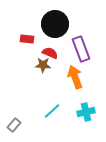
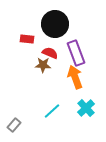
purple rectangle: moved 5 px left, 4 px down
cyan cross: moved 4 px up; rotated 30 degrees counterclockwise
